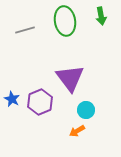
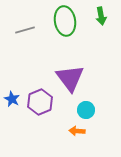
orange arrow: rotated 35 degrees clockwise
